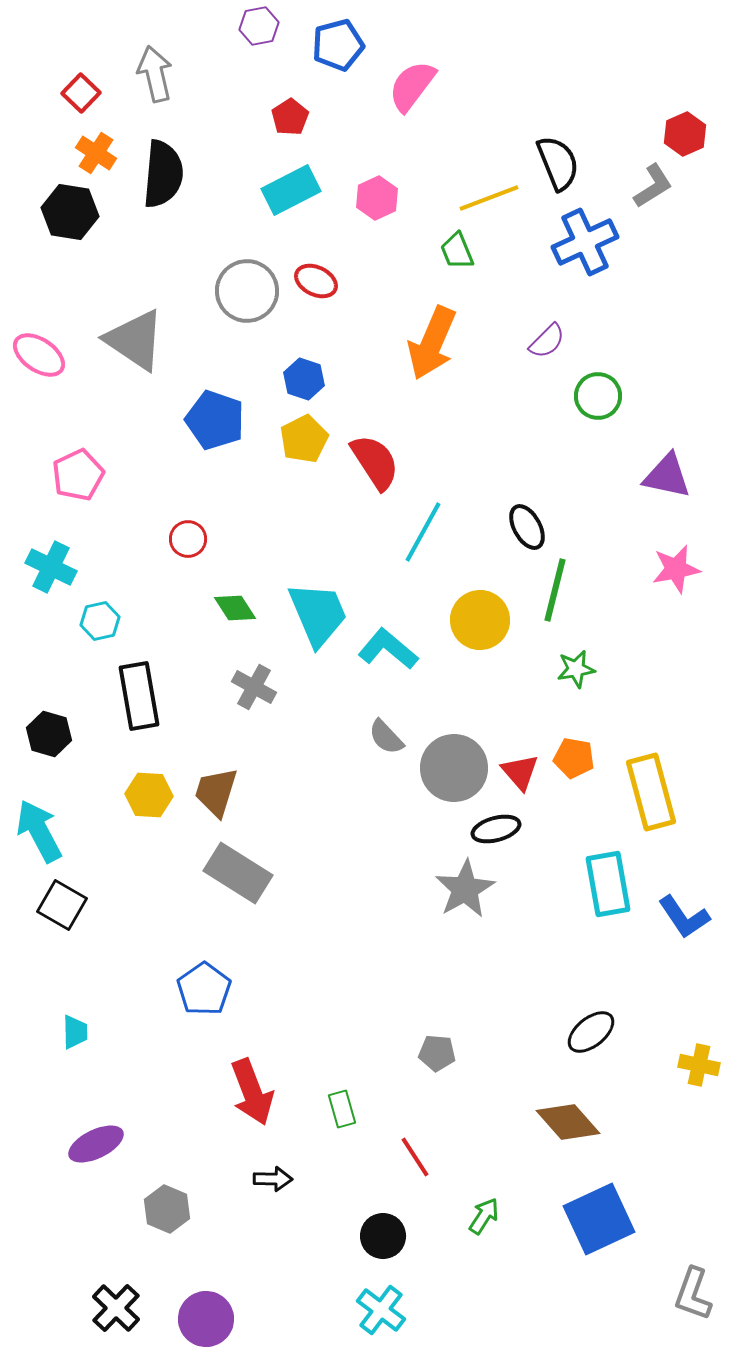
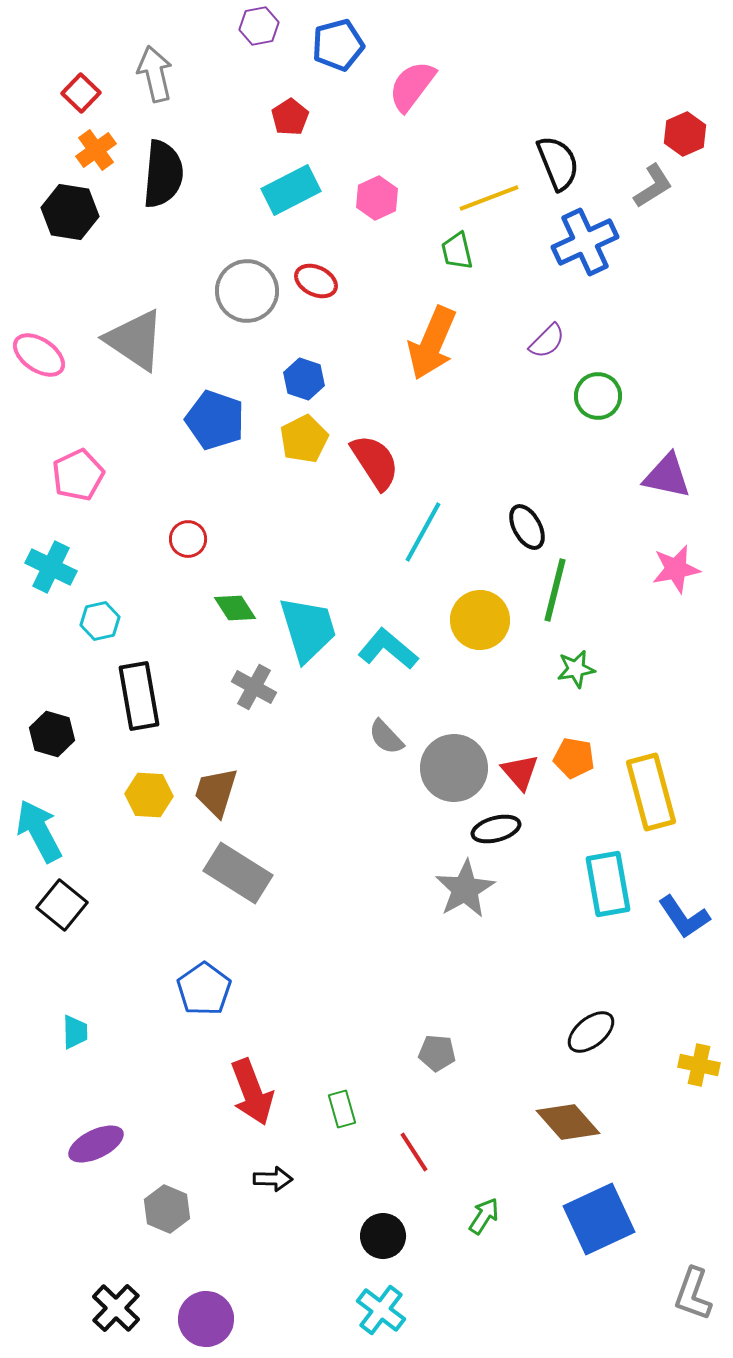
orange cross at (96, 153): moved 3 px up; rotated 21 degrees clockwise
green trapezoid at (457, 251): rotated 9 degrees clockwise
cyan trapezoid at (318, 614): moved 10 px left, 15 px down; rotated 6 degrees clockwise
black hexagon at (49, 734): moved 3 px right
black square at (62, 905): rotated 9 degrees clockwise
red line at (415, 1157): moved 1 px left, 5 px up
